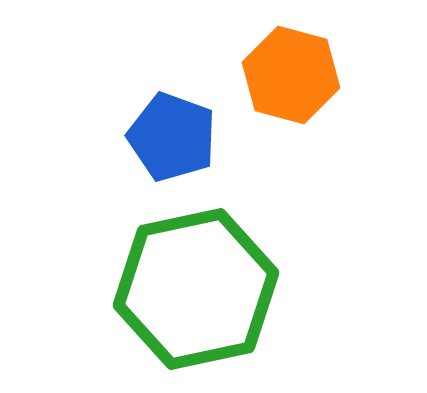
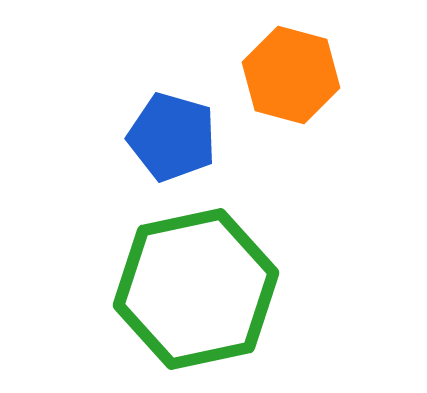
blue pentagon: rotated 4 degrees counterclockwise
